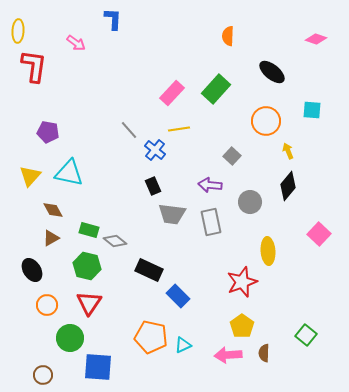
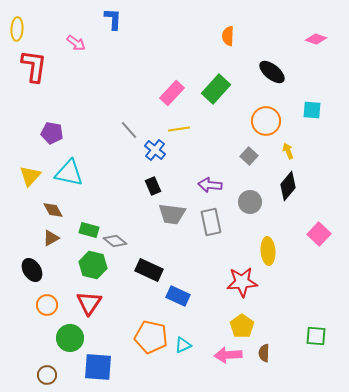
yellow ellipse at (18, 31): moved 1 px left, 2 px up
purple pentagon at (48, 132): moved 4 px right, 1 px down
gray square at (232, 156): moved 17 px right
green hexagon at (87, 266): moved 6 px right, 1 px up
red star at (242, 282): rotated 16 degrees clockwise
blue rectangle at (178, 296): rotated 20 degrees counterclockwise
green square at (306, 335): moved 10 px right, 1 px down; rotated 35 degrees counterclockwise
brown circle at (43, 375): moved 4 px right
